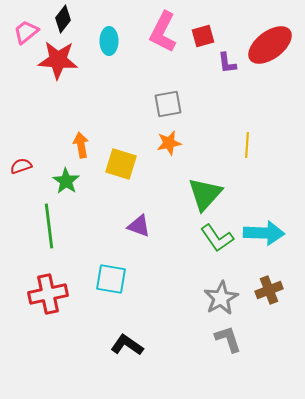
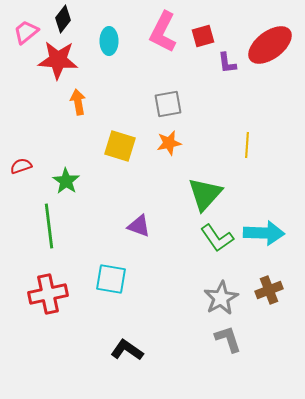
orange arrow: moved 3 px left, 43 px up
yellow square: moved 1 px left, 18 px up
black L-shape: moved 5 px down
